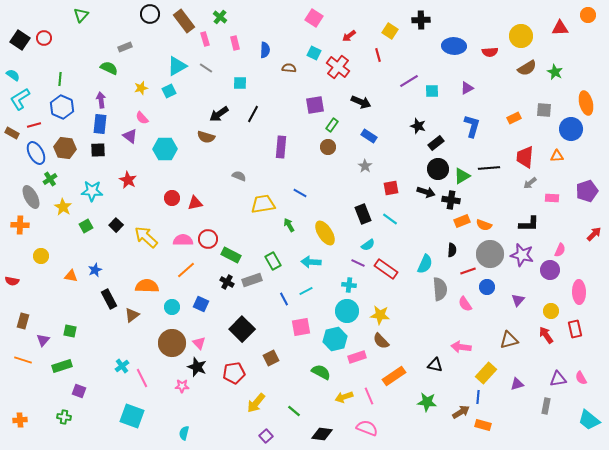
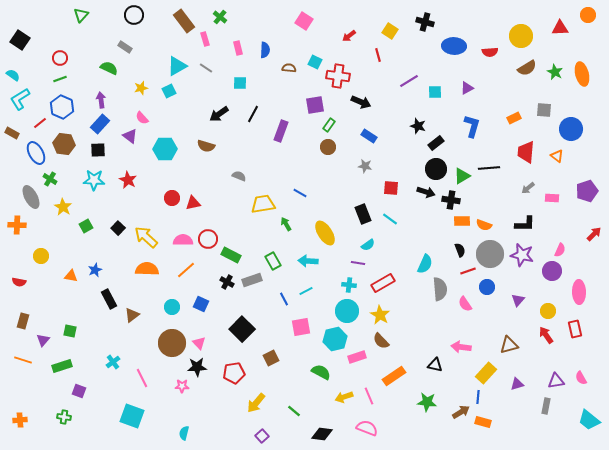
black circle at (150, 14): moved 16 px left, 1 px down
pink square at (314, 18): moved 10 px left, 3 px down
black cross at (421, 20): moved 4 px right, 2 px down; rotated 18 degrees clockwise
red circle at (44, 38): moved 16 px right, 20 px down
pink rectangle at (235, 43): moved 3 px right, 5 px down
gray rectangle at (125, 47): rotated 56 degrees clockwise
cyan square at (314, 53): moved 1 px right, 9 px down
red cross at (338, 67): moved 9 px down; rotated 30 degrees counterclockwise
green line at (60, 79): rotated 64 degrees clockwise
cyan square at (432, 91): moved 3 px right, 1 px down
orange ellipse at (586, 103): moved 4 px left, 29 px up
blue rectangle at (100, 124): rotated 36 degrees clockwise
red line at (34, 125): moved 6 px right, 2 px up; rotated 24 degrees counterclockwise
green rectangle at (332, 125): moved 3 px left
brown semicircle at (206, 137): moved 9 px down
purple rectangle at (281, 147): moved 16 px up; rotated 15 degrees clockwise
brown hexagon at (65, 148): moved 1 px left, 4 px up
orange triangle at (557, 156): rotated 40 degrees clockwise
red trapezoid at (525, 157): moved 1 px right, 5 px up
gray star at (365, 166): rotated 24 degrees counterclockwise
black circle at (438, 169): moved 2 px left
green cross at (50, 179): rotated 24 degrees counterclockwise
gray arrow at (530, 183): moved 2 px left, 5 px down
red square at (391, 188): rotated 14 degrees clockwise
cyan star at (92, 191): moved 2 px right, 11 px up
red triangle at (195, 203): moved 2 px left
orange rectangle at (462, 221): rotated 21 degrees clockwise
black L-shape at (529, 224): moved 4 px left
orange cross at (20, 225): moved 3 px left
black square at (116, 225): moved 2 px right, 3 px down
green arrow at (289, 225): moved 3 px left, 1 px up
black semicircle at (452, 250): moved 8 px right; rotated 24 degrees counterclockwise
cyan arrow at (311, 262): moved 3 px left, 1 px up
purple line at (358, 263): rotated 16 degrees counterclockwise
red rectangle at (386, 269): moved 3 px left, 14 px down; rotated 65 degrees counterclockwise
purple circle at (550, 270): moved 2 px right, 1 px down
red semicircle at (12, 281): moved 7 px right, 1 px down
orange semicircle at (147, 286): moved 17 px up
yellow circle at (551, 311): moved 3 px left
yellow star at (380, 315): rotated 24 degrees clockwise
brown triangle at (509, 340): moved 5 px down
cyan cross at (122, 366): moved 9 px left, 4 px up
black star at (197, 367): rotated 24 degrees counterclockwise
purple triangle at (558, 379): moved 2 px left, 2 px down
orange rectangle at (483, 425): moved 3 px up
purple square at (266, 436): moved 4 px left
